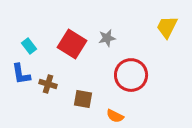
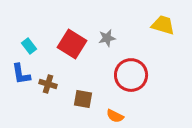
yellow trapezoid: moved 4 px left, 2 px up; rotated 80 degrees clockwise
